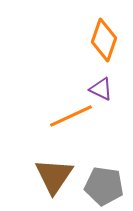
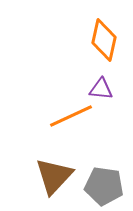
orange diamond: rotated 6 degrees counterclockwise
purple triangle: rotated 20 degrees counterclockwise
brown triangle: rotated 9 degrees clockwise
